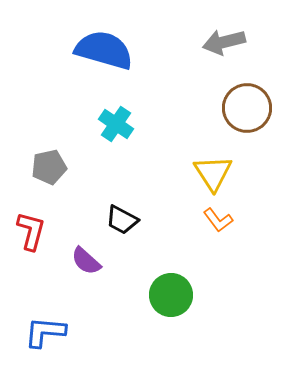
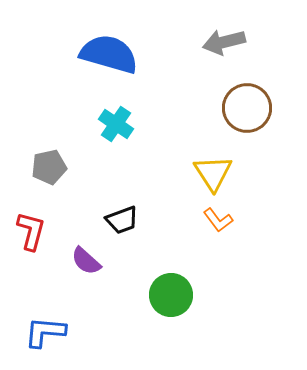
blue semicircle: moved 5 px right, 4 px down
black trapezoid: rotated 48 degrees counterclockwise
